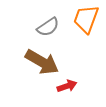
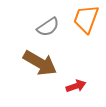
brown arrow: moved 2 px left, 1 px down
red arrow: moved 9 px right
